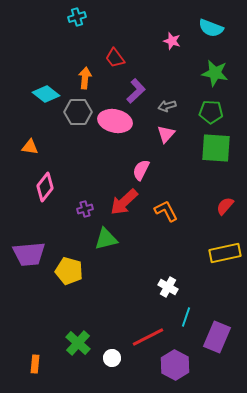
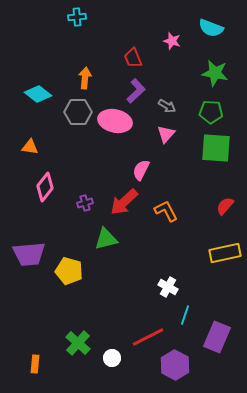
cyan cross: rotated 12 degrees clockwise
red trapezoid: moved 18 px right; rotated 15 degrees clockwise
cyan diamond: moved 8 px left
gray arrow: rotated 132 degrees counterclockwise
purple cross: moved 6 px up
cyan line: moved 1 px left, 2 px up
